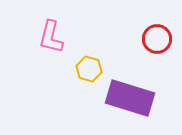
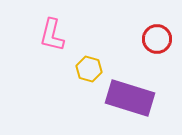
pink L-shape: moved 1 px right, 2 px up
